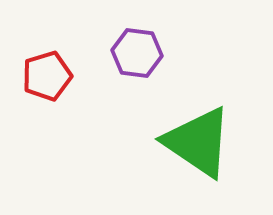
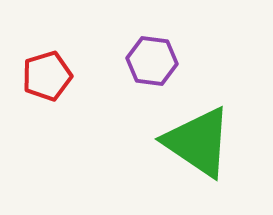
purple hexagon: moved 15 px right, 8 px down
